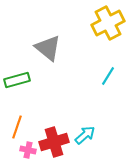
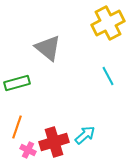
cyan line: rotated 60 degrees counterclockwise
green rectangle: moved 3 px down
pink cross: rotated 14 degrees clockwise
